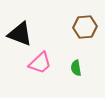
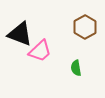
brown hexagon: rotated 25 degrees counterclockwise
pink trapezoid: moved 12 px up
